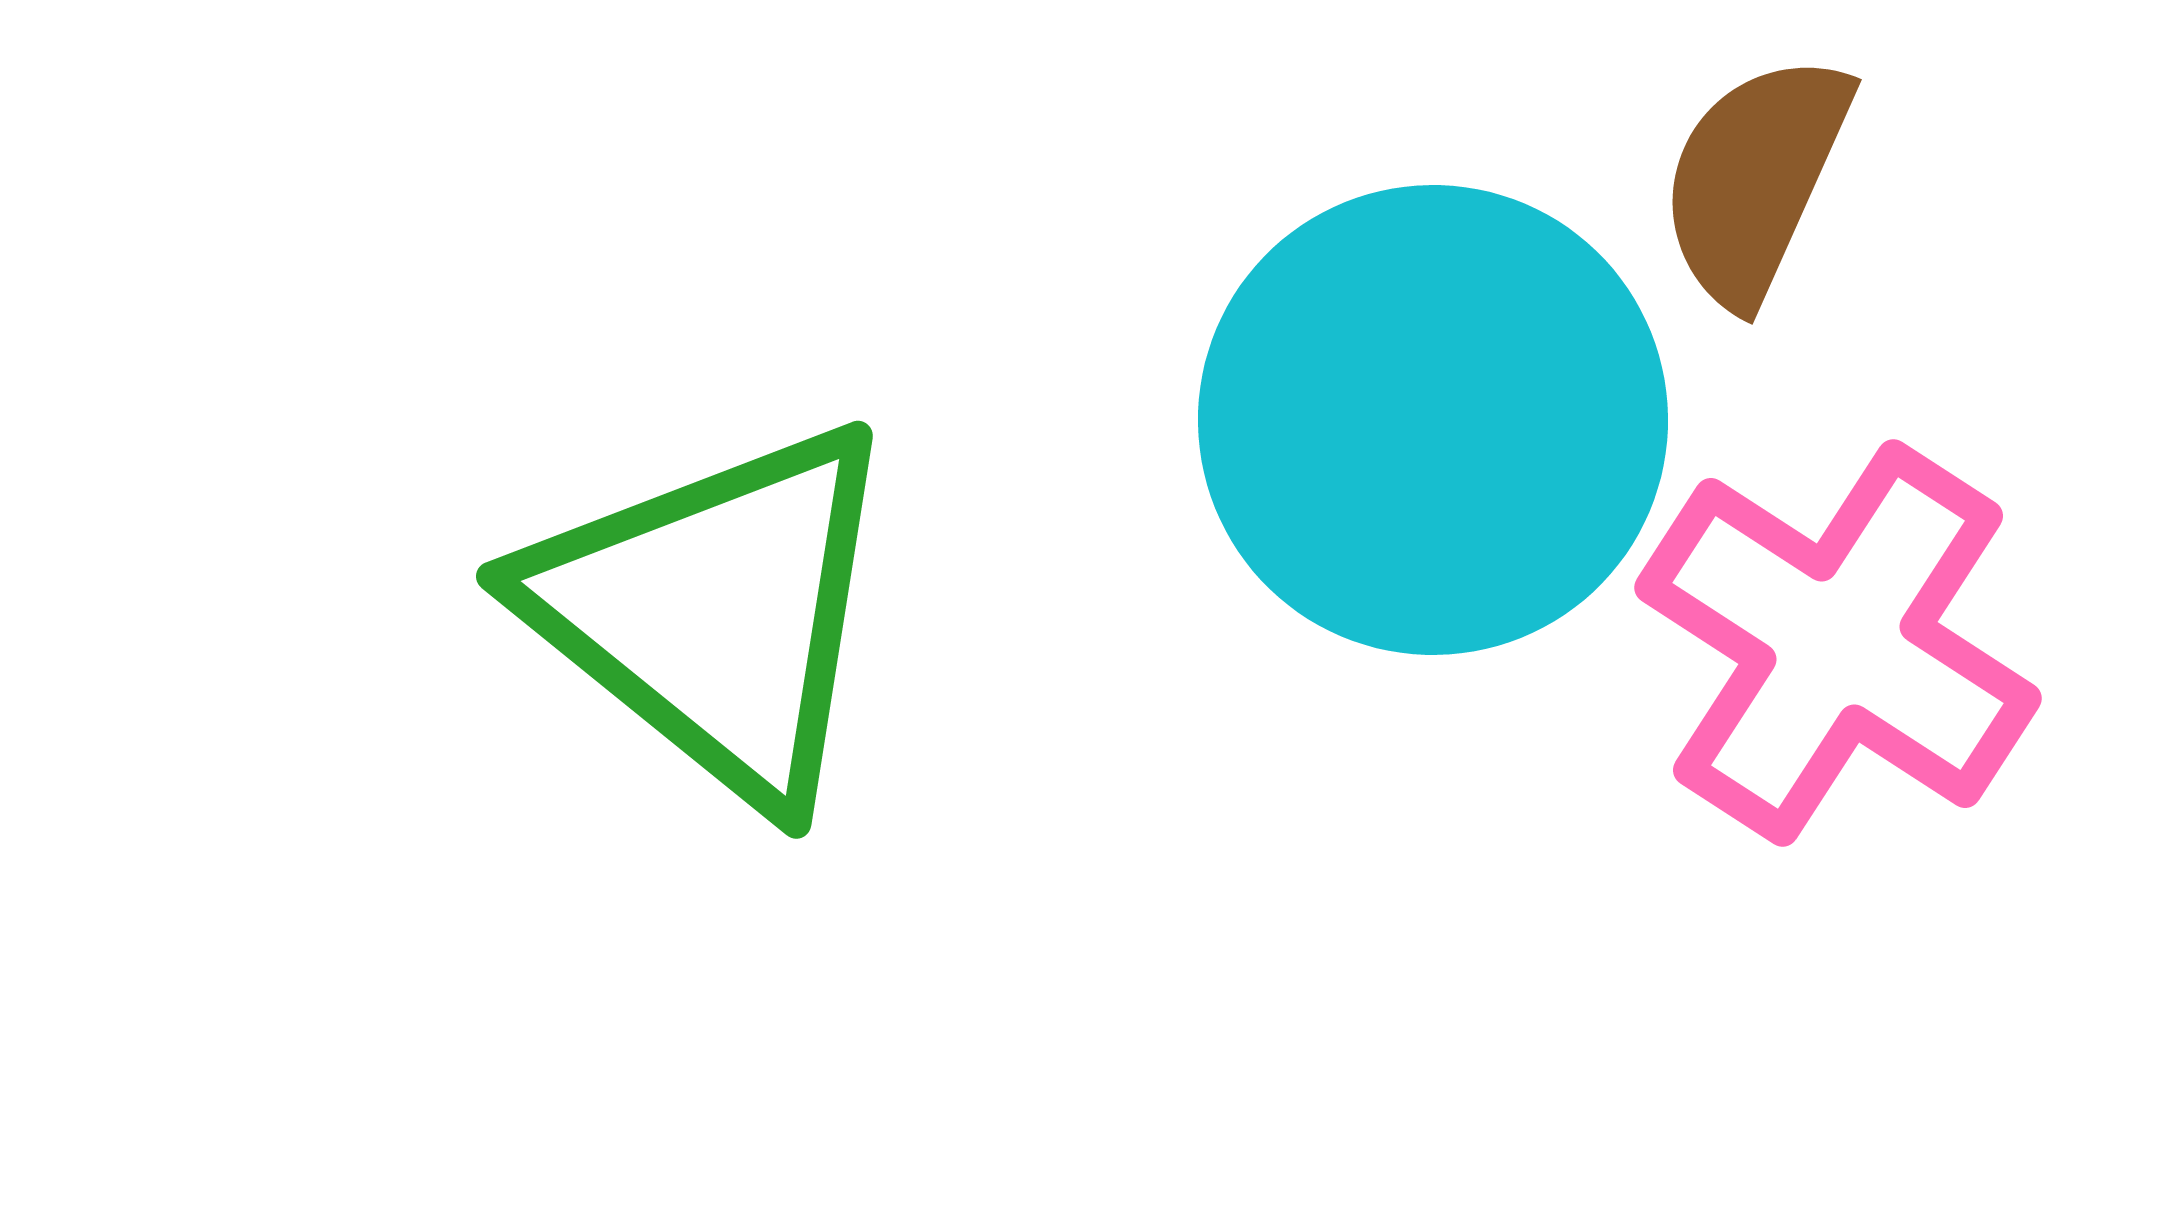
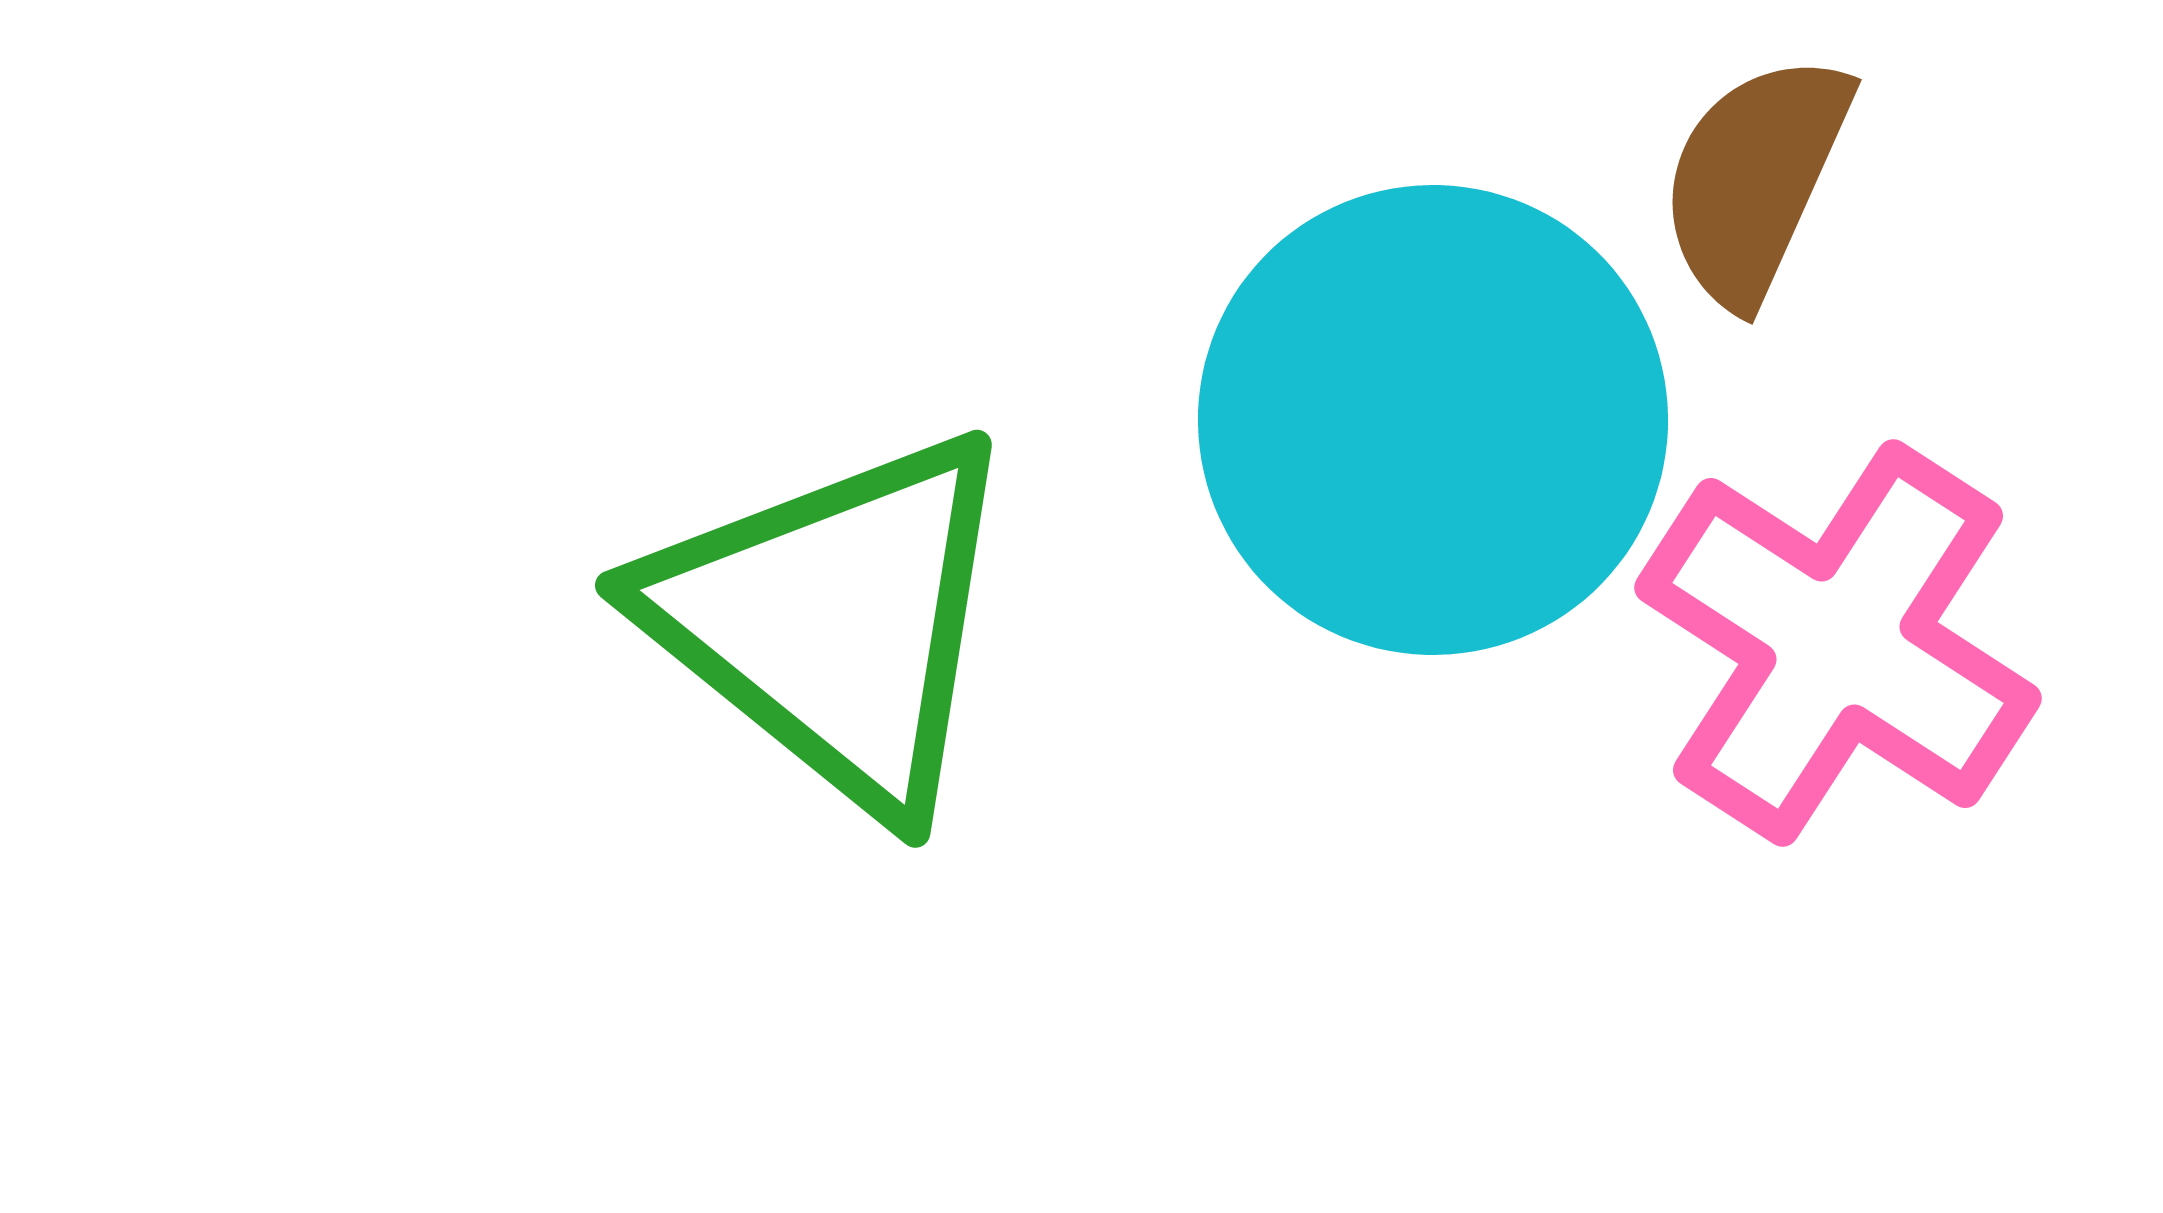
green triangle: moved 119 px right, 9 px down
